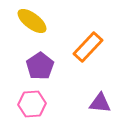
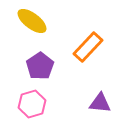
pink hexagon: rotated 12 degrees counterclockwise
